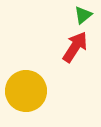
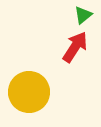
yellow circle: moved 3 px right, 1 px down
